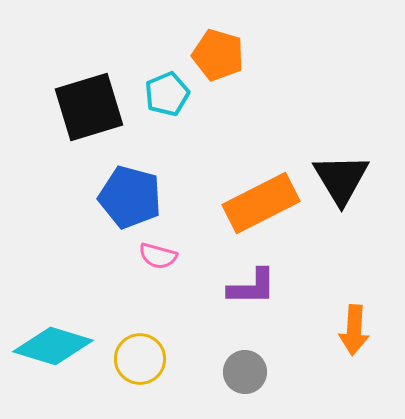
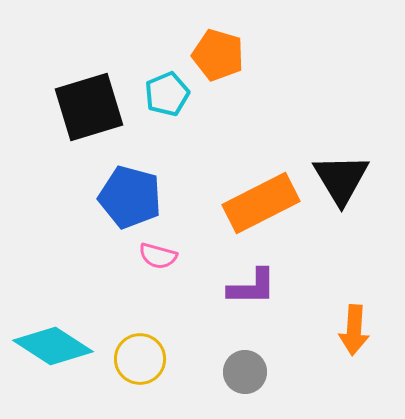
cyan diamond: rotated 16 degrees clockwise
